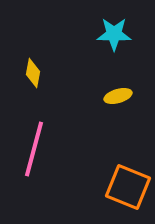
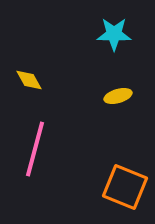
yellow diamond: moved 4 px left, 7 px down; rotated 40 degrees counterclockwise
pink line: moved 1 px right
orange square: moved 3 px left
